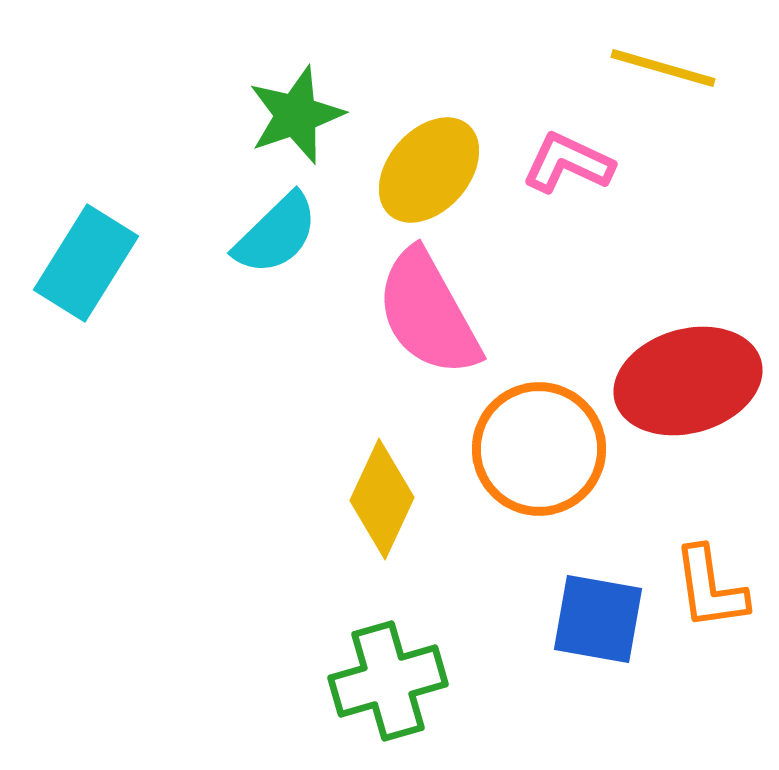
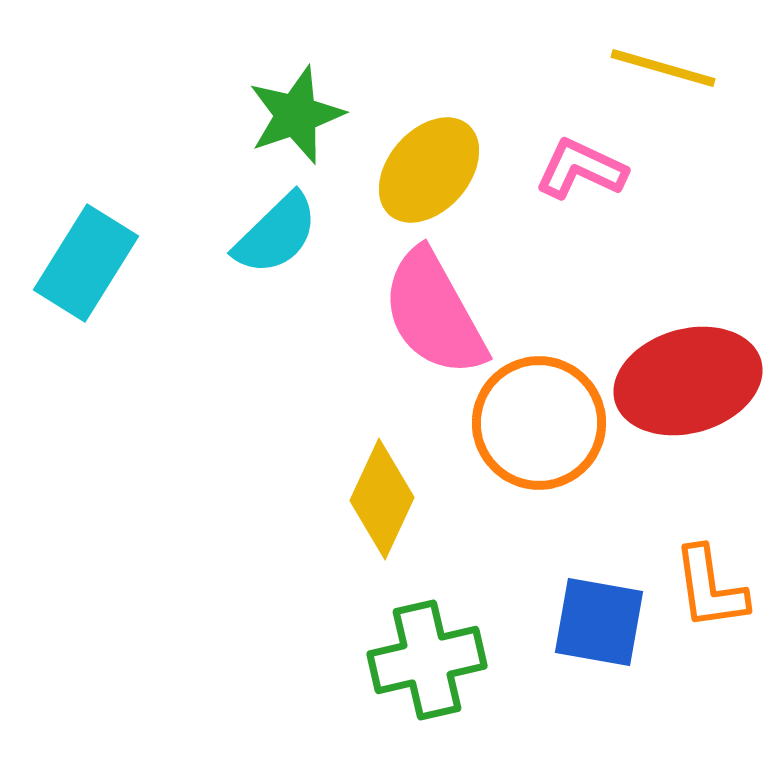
pink L-shape: moved 13 px right, 6 px down
pink semicircle: moved 6 px right
orange circle: moved 26 px up
blue square: moved 1 px right, 3 px down
green cross: moved 39 px right, 21 px up; rotated 3 degrees clockwise
